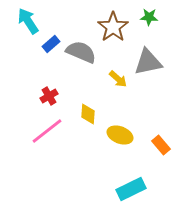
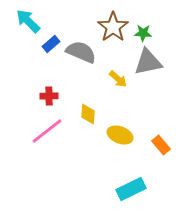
green star: moved 6 px left, 16 px down
cyan arrow: rotated 12 degrees counterclockwise
red cross: rotated 30 degrees clockwise
